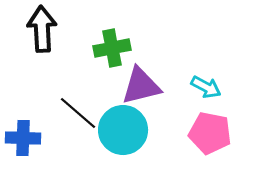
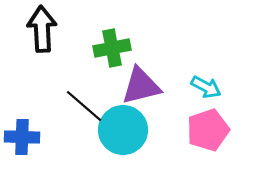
black line: moved 6 px right, 7 px up
pink pentagon: moved 2 px left, 3 px up; rotated 30 degrees counterclockwise
blue cross: moved 1 px left, 1 px up
